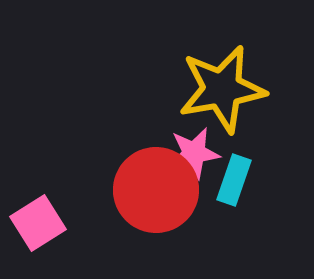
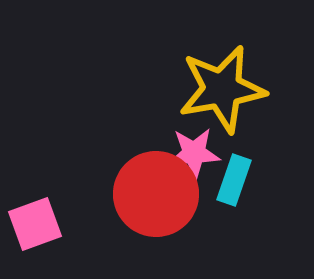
pink star: rotated 6 degrees clockwise
red circle: moved 4 px down
pink square: moved 3 px left, 1 px down; rotated 12 degrees clockwise
